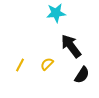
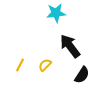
black arrow: moved 1 px left
yellow semicircle: moved 2 px left, 1 px down
